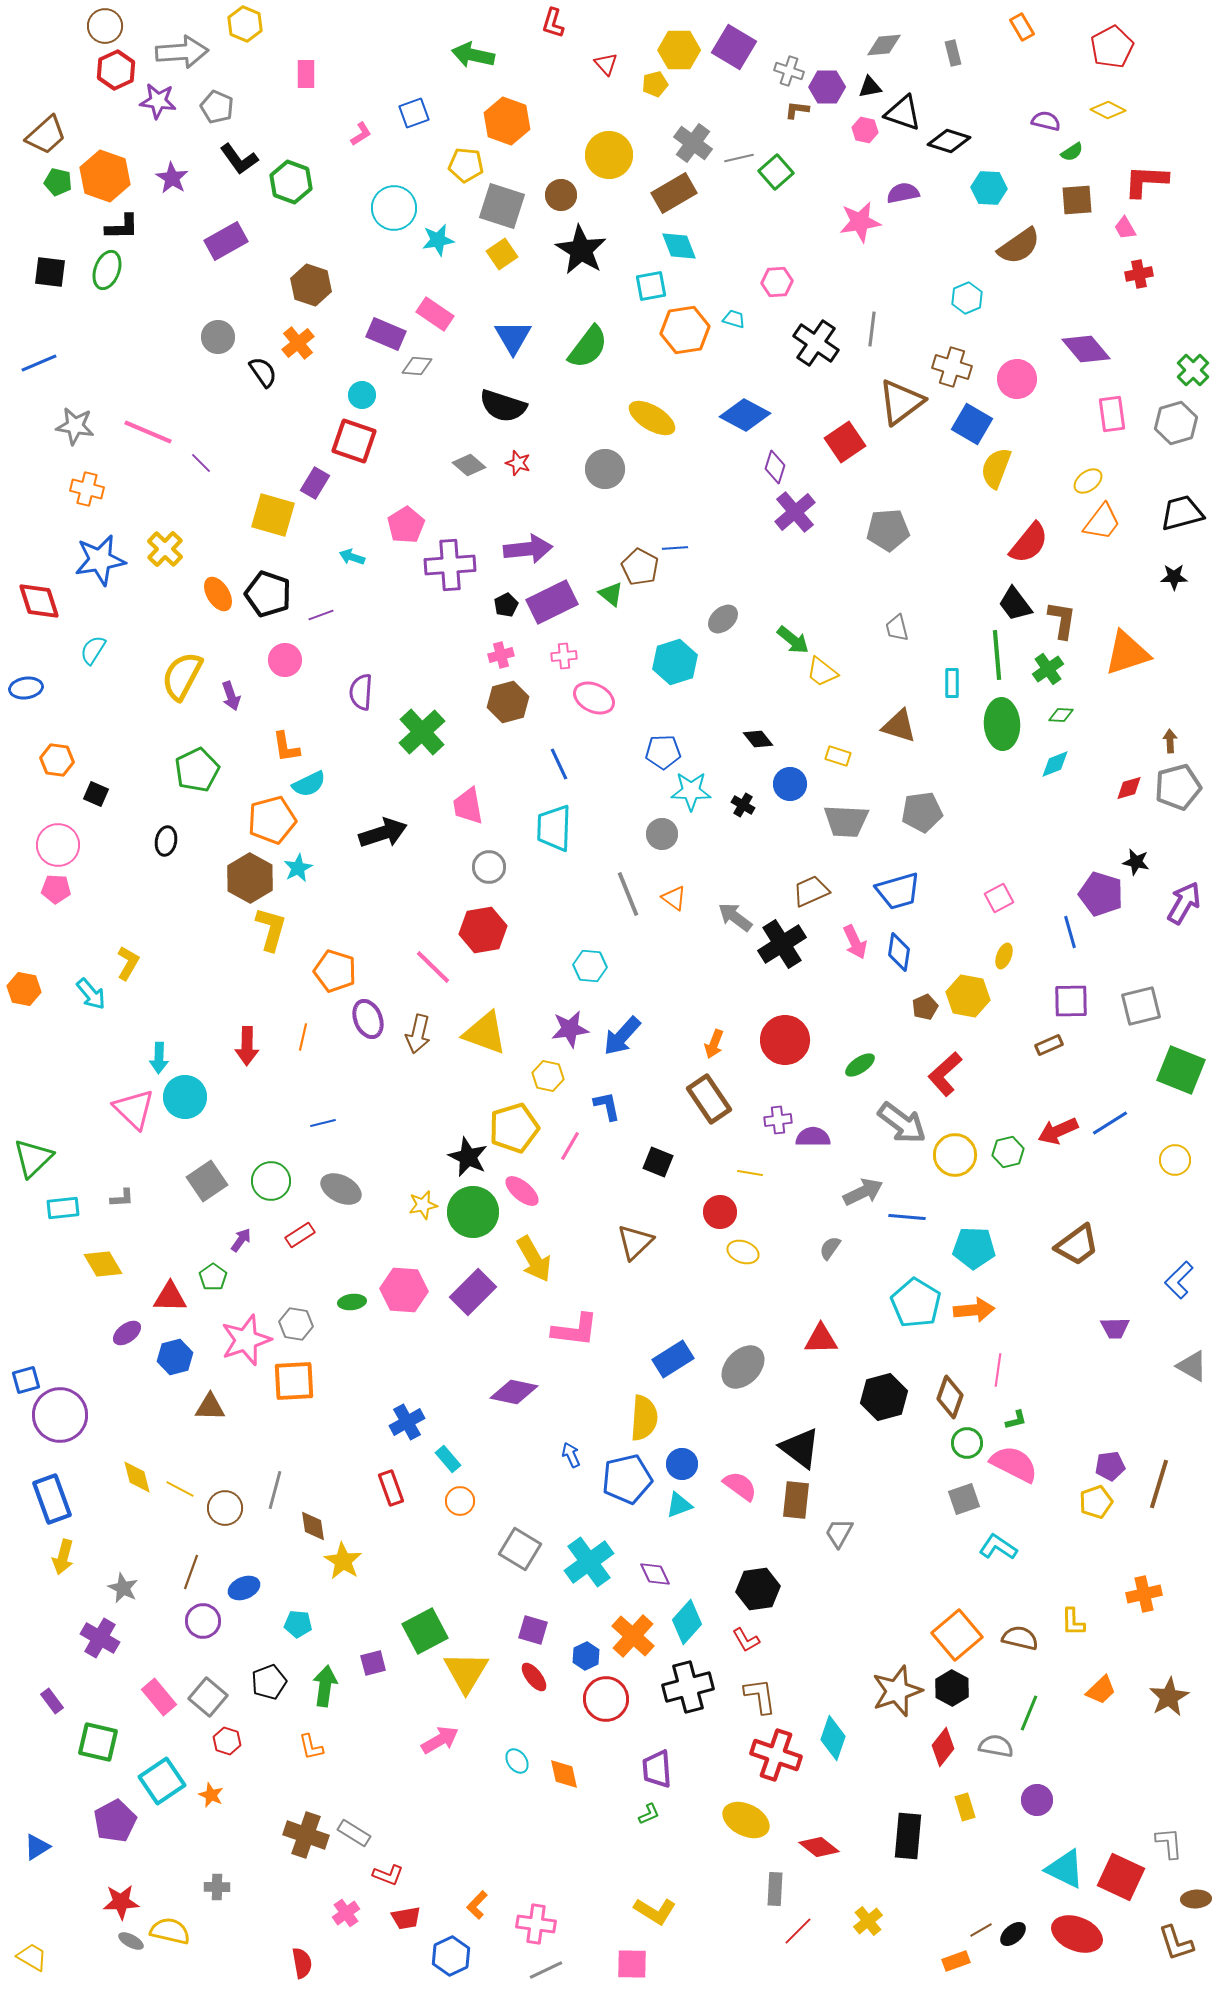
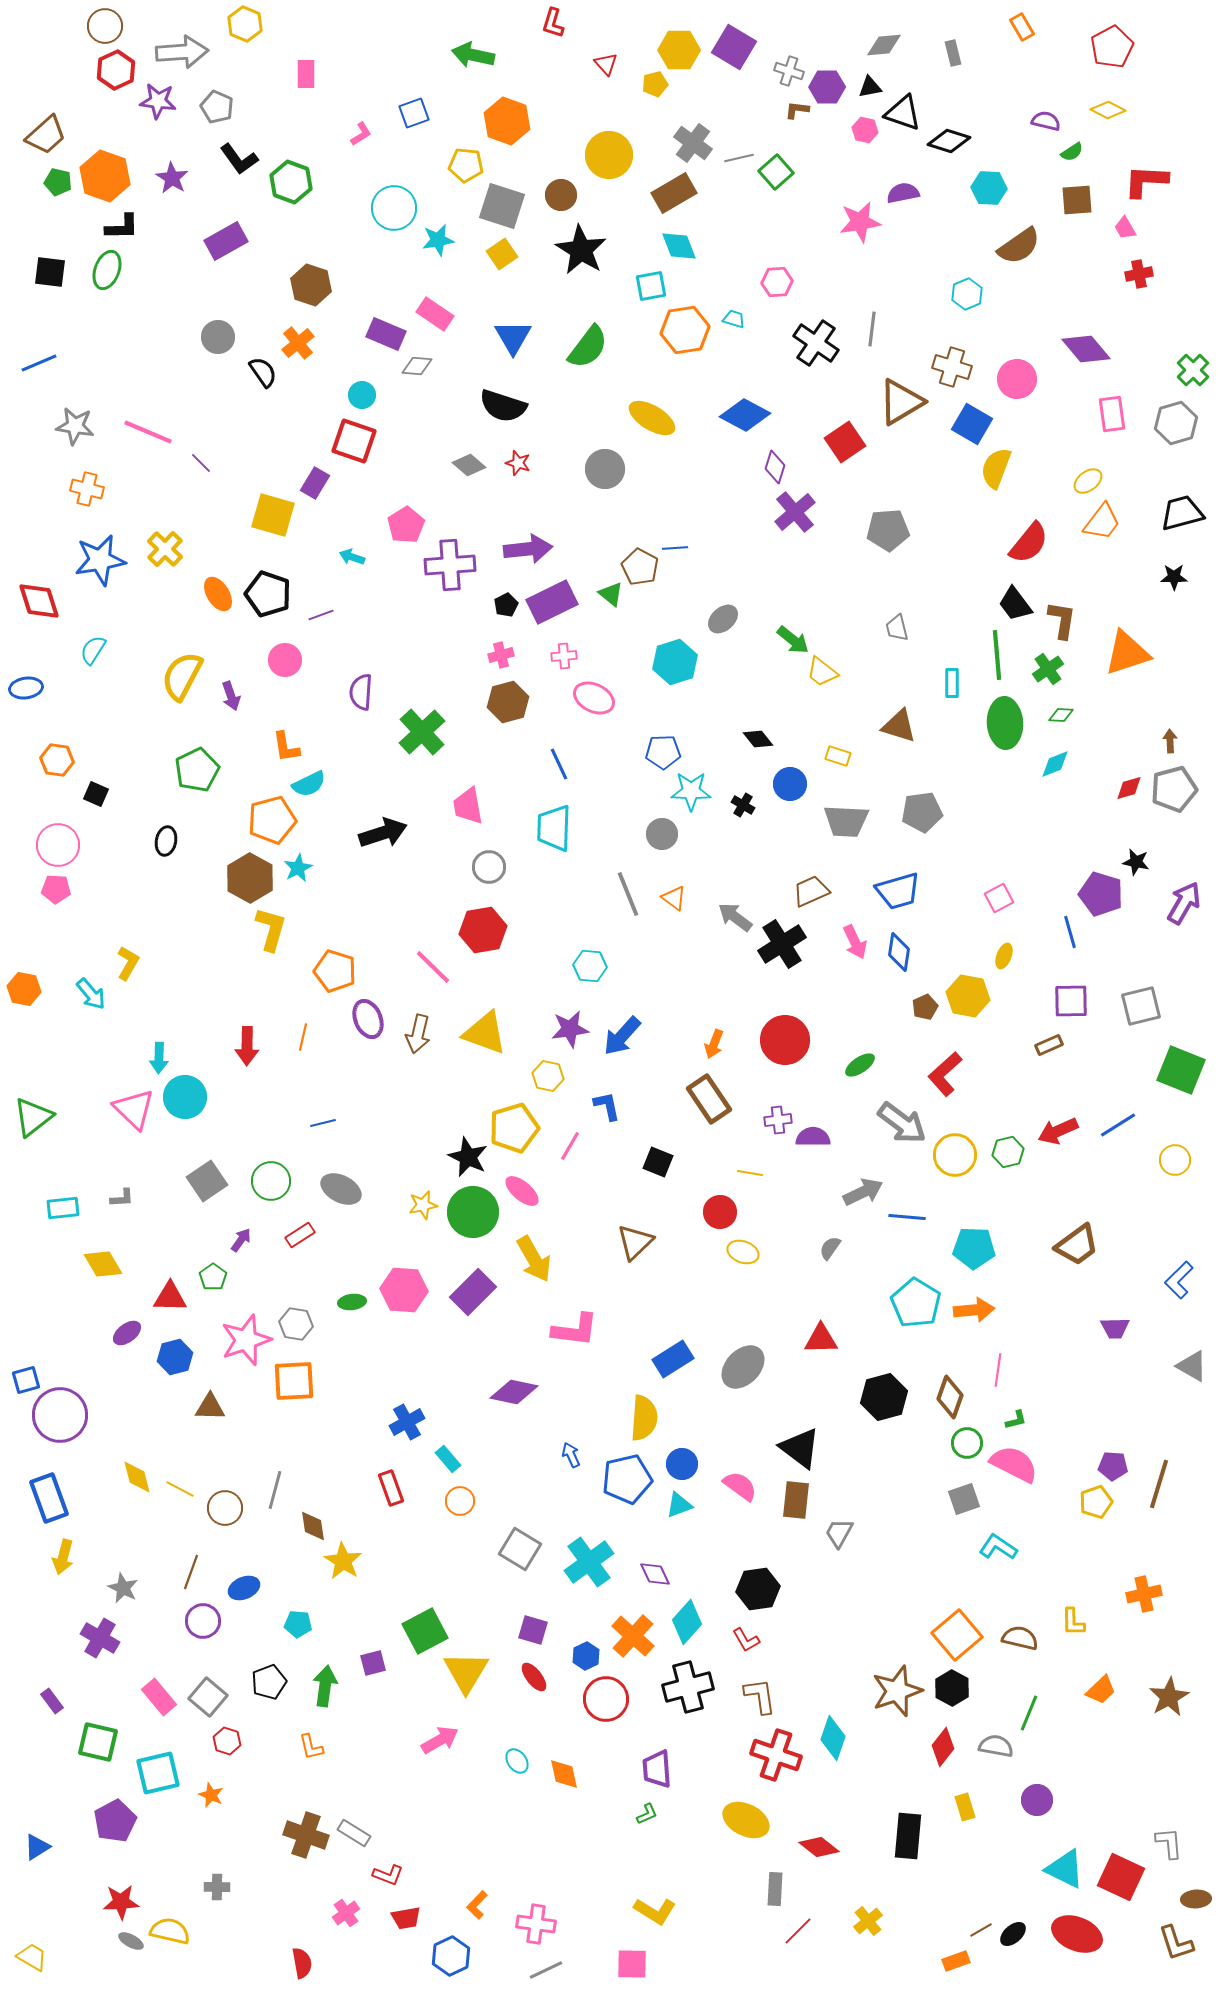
cyan hexagon at (967, 298): moved 4 px up
brown triangle at (901, 402): rotated 6 degrees clockwise
green ellipse at (1002, 724): moved 3 px right, 1 px up
gray pentagon at (1178, 787): moved 4 px left, 2 px down
blue line at (1110, 1123): moved 8 px right, 2 px down
green triangle at (33, 1158): moved 41 px up; rotated 6 degrees clockwise
purple pentagon at (1110, 1466): moved 3 px right; rotated 12 degrees clockwise
blue rectangle at (52, 1499): moved 3 px left, 1 px up
cyan square at (162, 1781): moved 4 px left, 8 px up; rotated 21 degrees clockwise
green L-shape at (649, 1814): moved 2 px left
